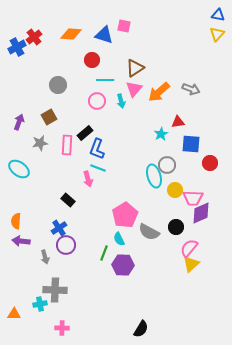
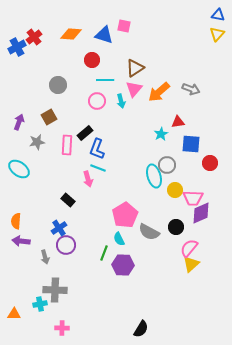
gray star at (40, 143): moved 3 px left, 1 px up
